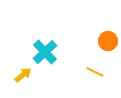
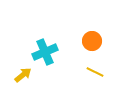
orange circle: moved 16 px left
cyan cross: rotated 20 degrees clockwise
